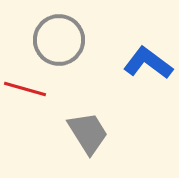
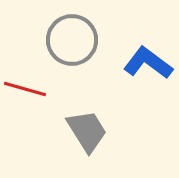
gray circle: moved 13 px right
gray trapezoid: moved 1 px left, 2 px up
